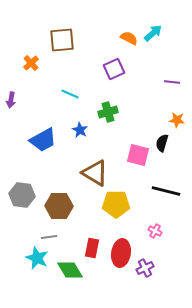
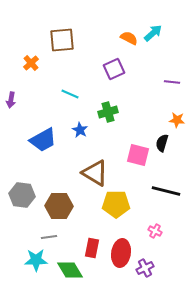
cyan star: moved 1 px left, 2 px down; rotated 25 degrees counterclockwise
